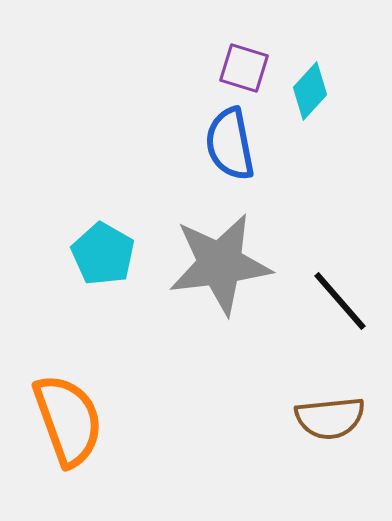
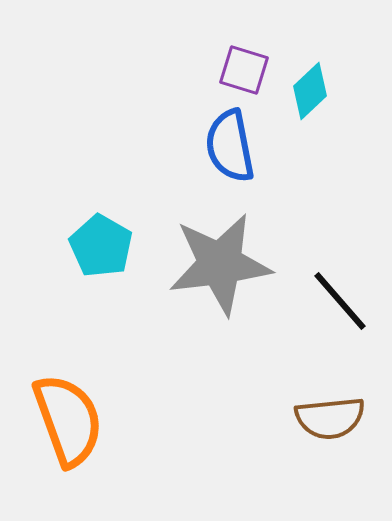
purple square: moved 2 px down
cyan diamond: rotated 4 degrees clockwise
blue semicircle: moved 2 px down
cyan pentagon: moved 2 px left, 8 px up
